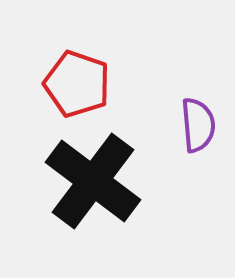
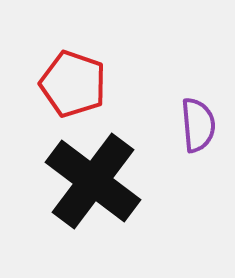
red pentagon: moved 4 px left
